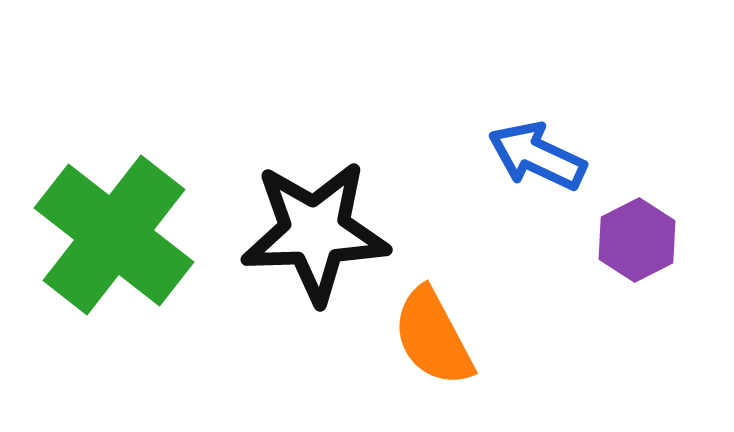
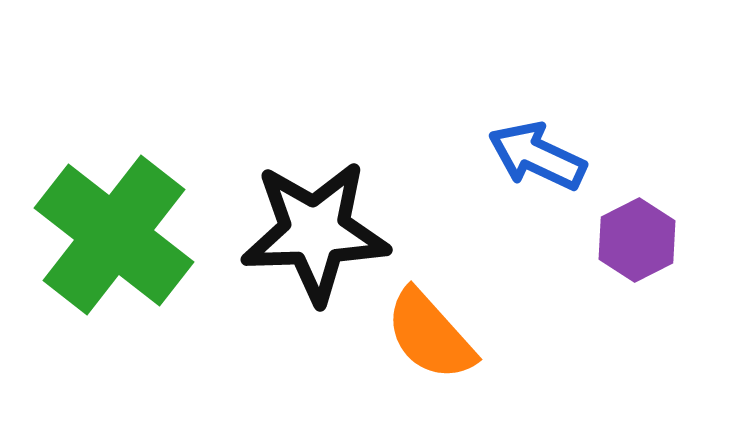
orange semicircle: moved 3 px left, 2 px up; rotated 14 degrees counterclockwise
